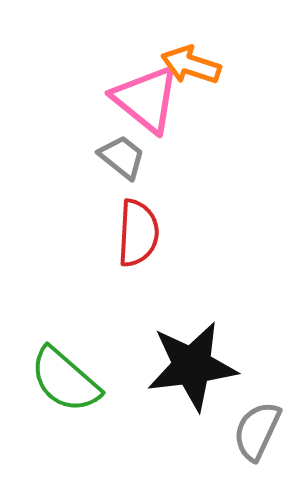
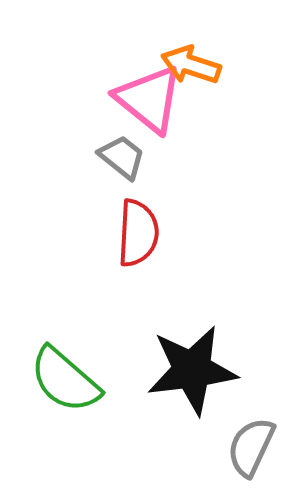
pink triangle: moved 3 px right
black star: moved 4 px down
gray semicircle: moved 6 px left, 16 px down
